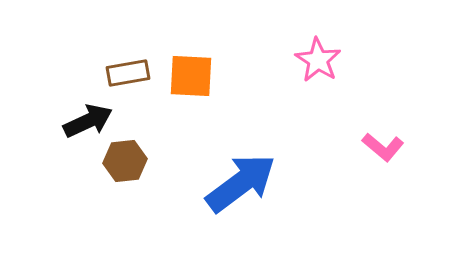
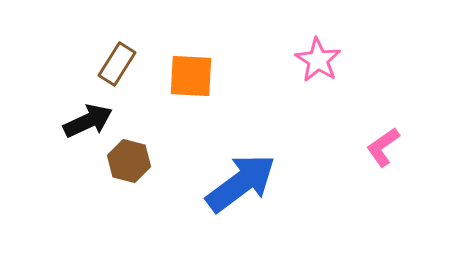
brown rectangle: moved 11 px left, 9 px up; rotated 48 degrees counterclockwise
pink L-shape: rotated 105 degrees clockwise
brown hexagon: moved 4 px right; rotated 21 degrees clockwise
